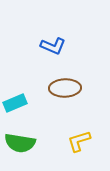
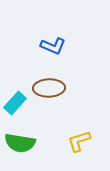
brown ellipse: moved 16 px left
cyan rectangle: rotated 25 degrees counterclockwise
